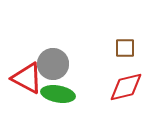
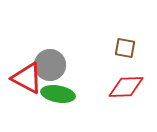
brown square: rotated 10 degrees clockwise
gray circle: moved 3 px left, 1 px down
red diamond: rotated 12 degrees clockwise
